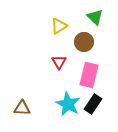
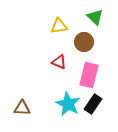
yellow triangle: rotated 24 degrees clockwise
red triangle: rotated 35 degrees counterclockwise
